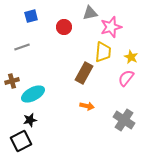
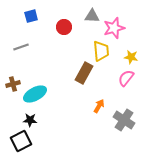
gray triangle: moved 2 px right, 3 px down; rotated 14 degrees clockwise
pink star: moved 3 px right, 1 px down
gray line: moved 1 px left
yellow trapezoid: moved 2 px left, 1 px up; rotated 10 degrees counterclockwise
yellow star: rotated 16 degrees counterclockwise
brown cross: moved 1 px right, 3 px down
cyan ellipse: moved 2 px right
orange arrow: moved 12 px right; rotated 72 degrees counterclockwise
black star: rotated 16 degrees clockwise
